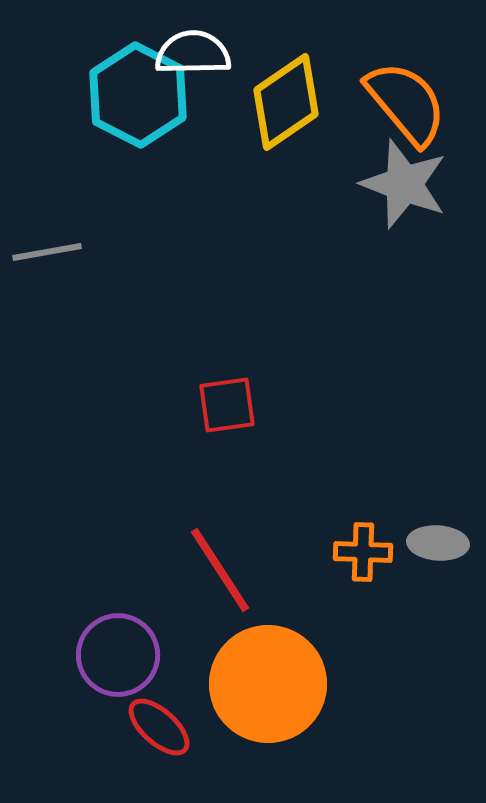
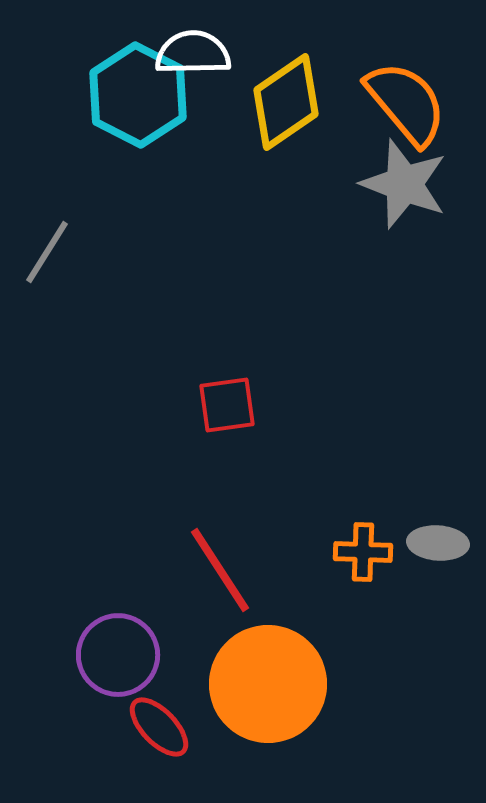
gray line: rotated 48 degrees counterclockwise
red ellipse: rotated 4 degrees clockwise
